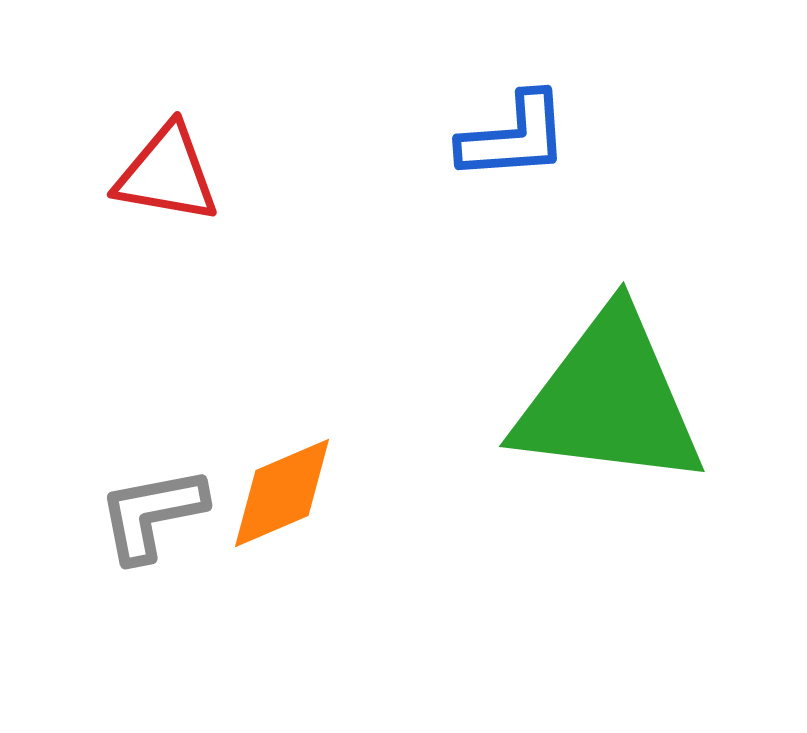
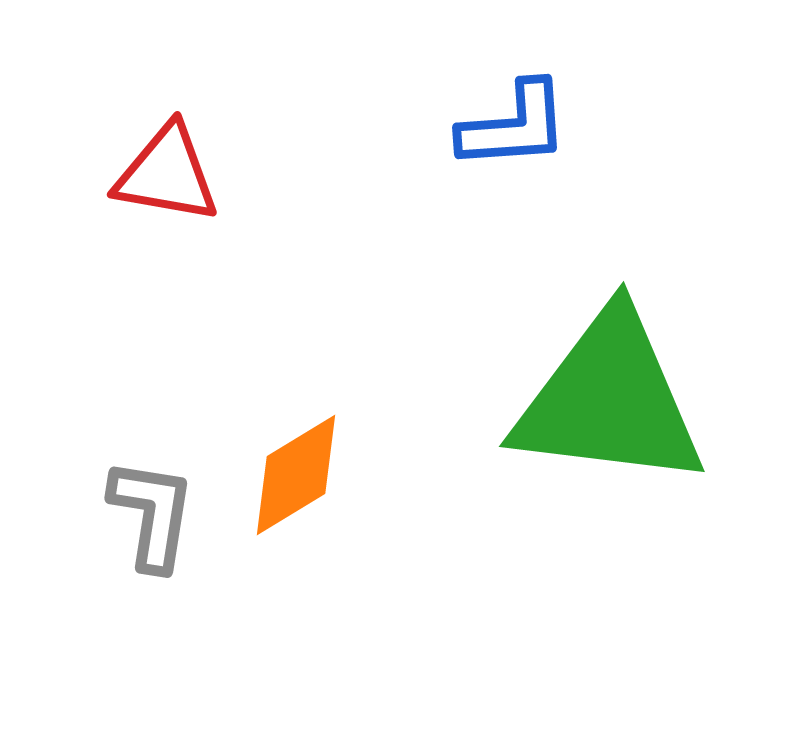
blue L-shape: moved 11 px up
orange diamond: moved 14 px right, 18 px up; rotated 8 degrees counterclockwise
gray L-shape: rotated 110 degrees clockwise
